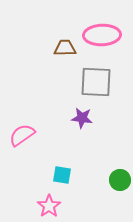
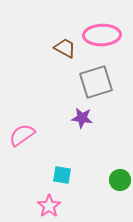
brown trapezoid: rotated 30 degrees clockwise
gray square: rotated 20 degrees counterclockwise
